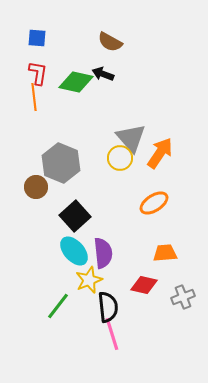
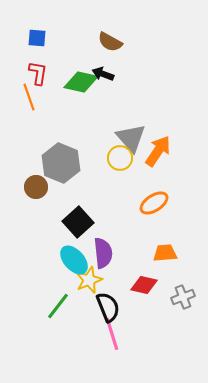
green diamond: moved 5 px right
orange line: moved 5 px left; rotated 12 degrees counterclockwise
orange arrow: moved 2 px left, 2 px up
black square: moved 3 px right, 6 px down
cyan ellipse: moved 9 px down
black semicircle: rotated 16 degrees counterclockwise
